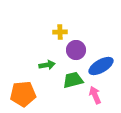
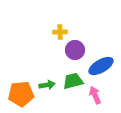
purple circle: moved 1 px left
green arrow: moved 20 px down
green trapezoid: moved 1 px down
orange pentagon: moved 2 px left
